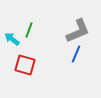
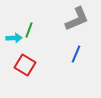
gray L-shape: moved 1 px left, 12 px up
cyan arrow: moved 2 px right, 1 px up; rotated 140 degrees clockwise
red square: rotated 15 degrees clockwise
